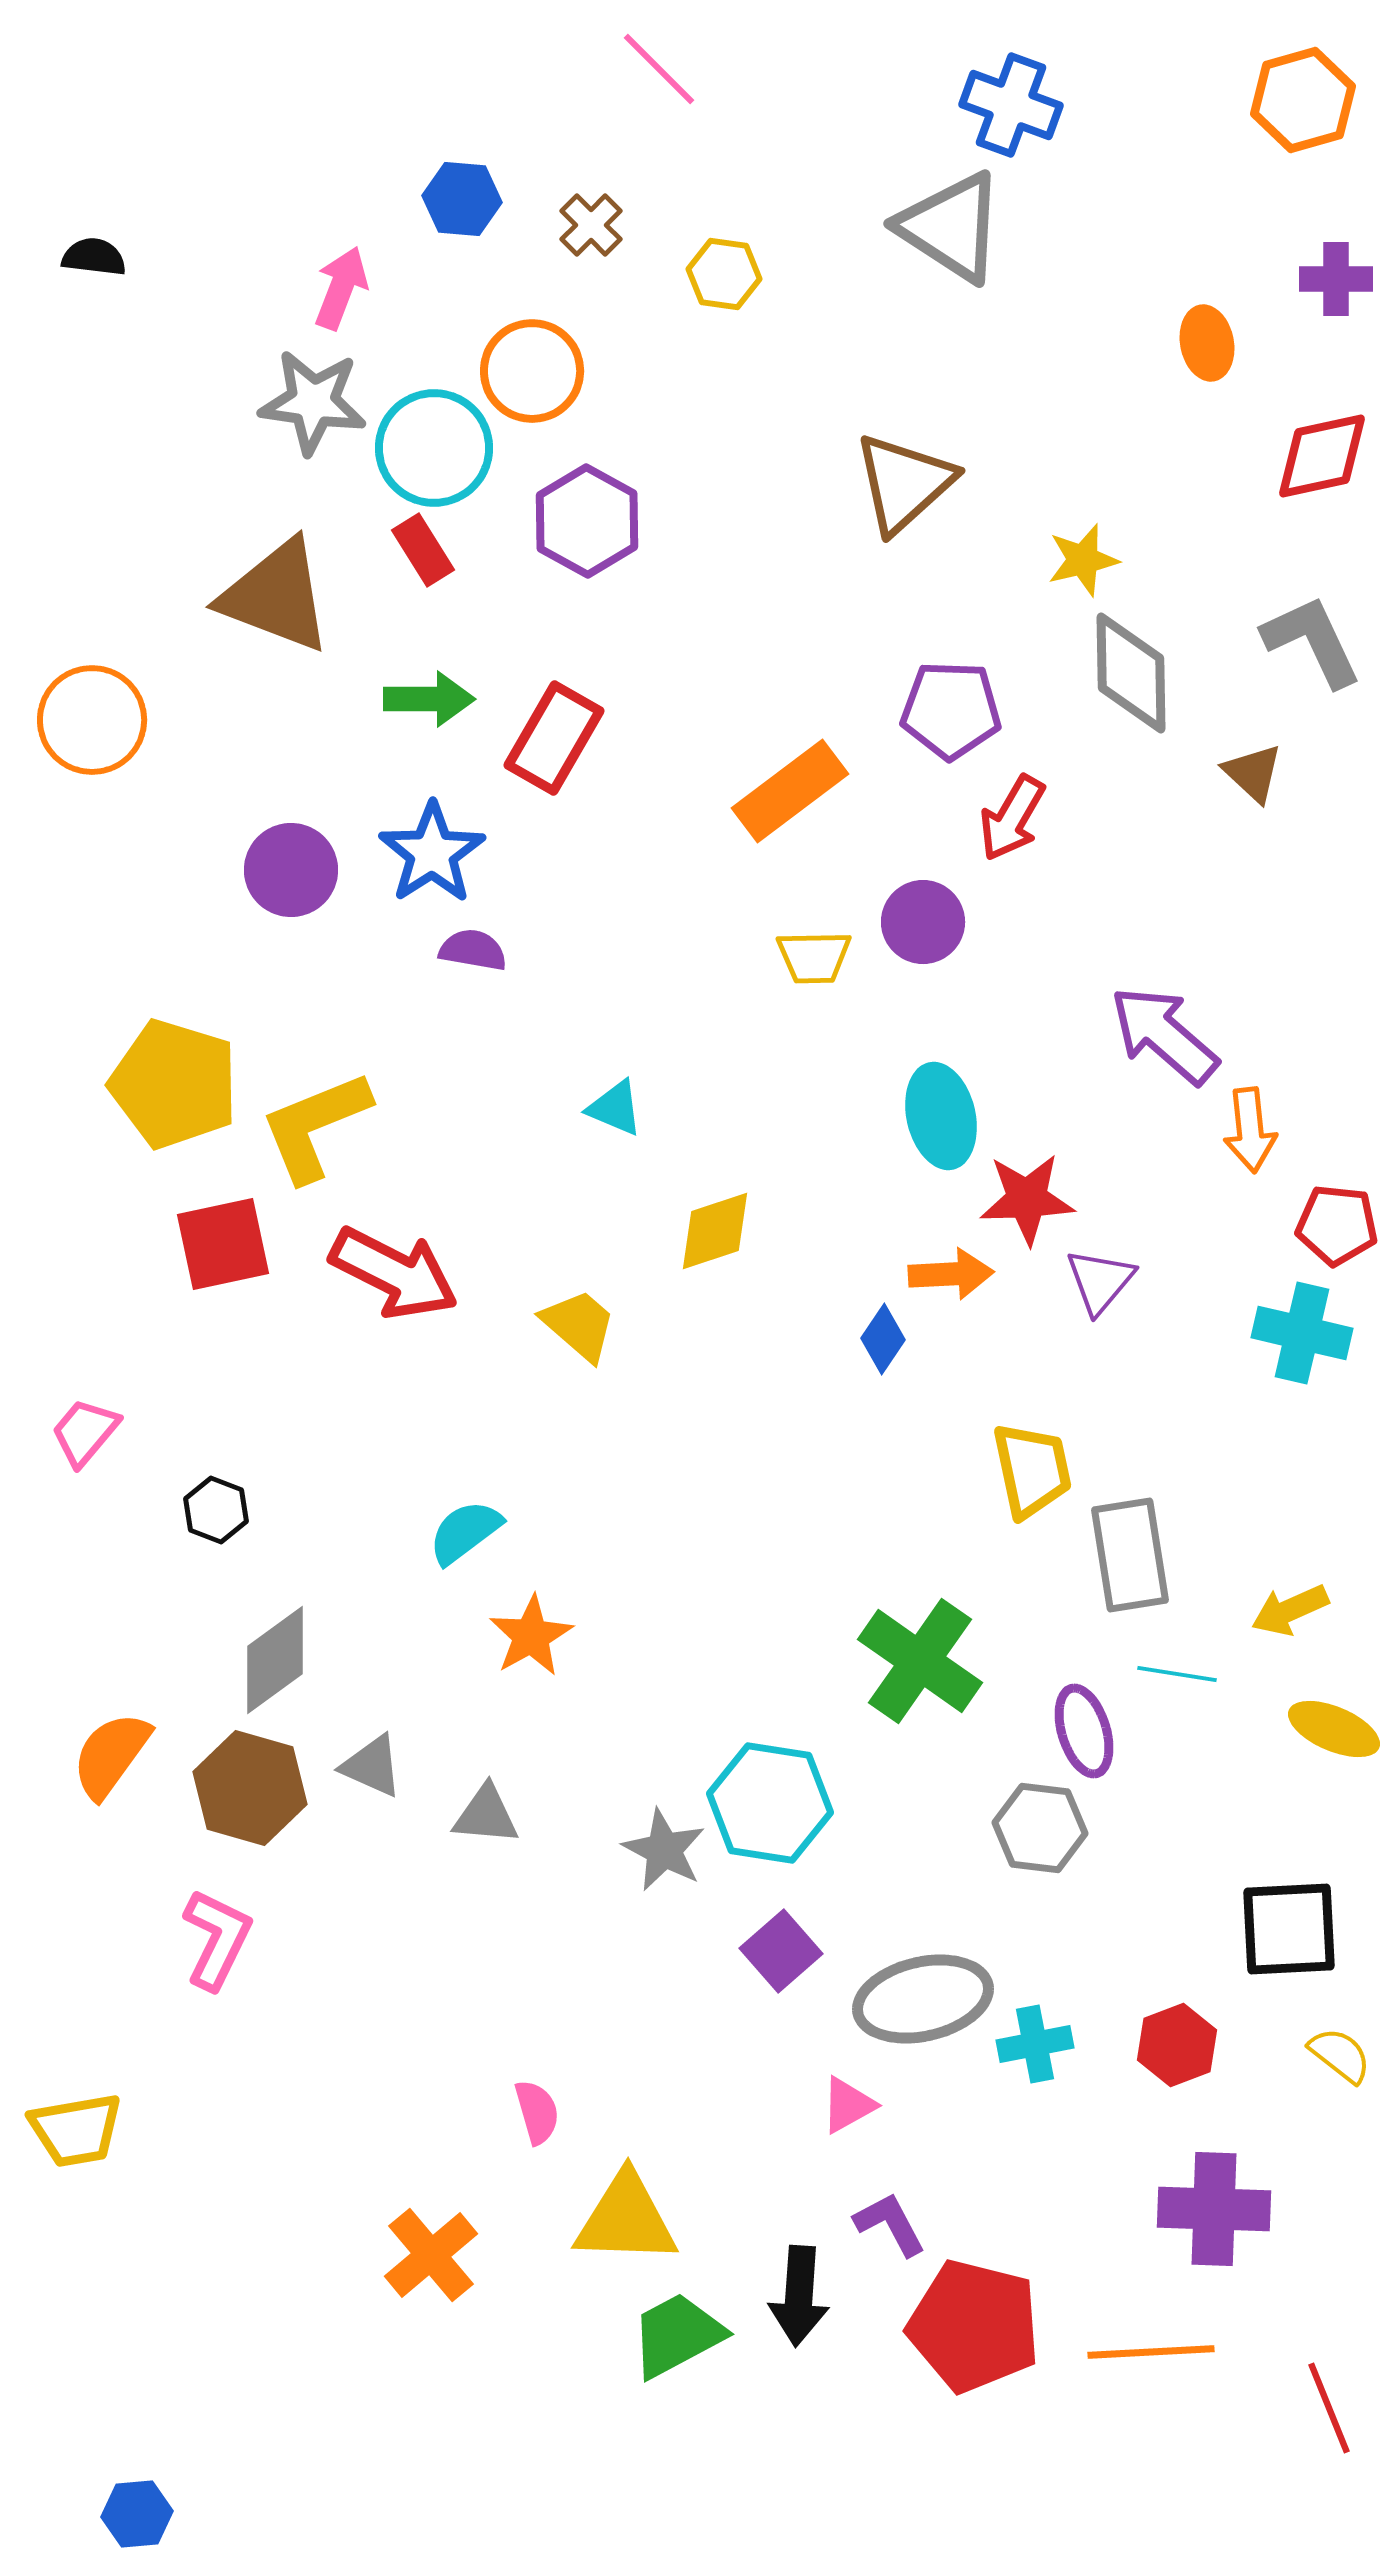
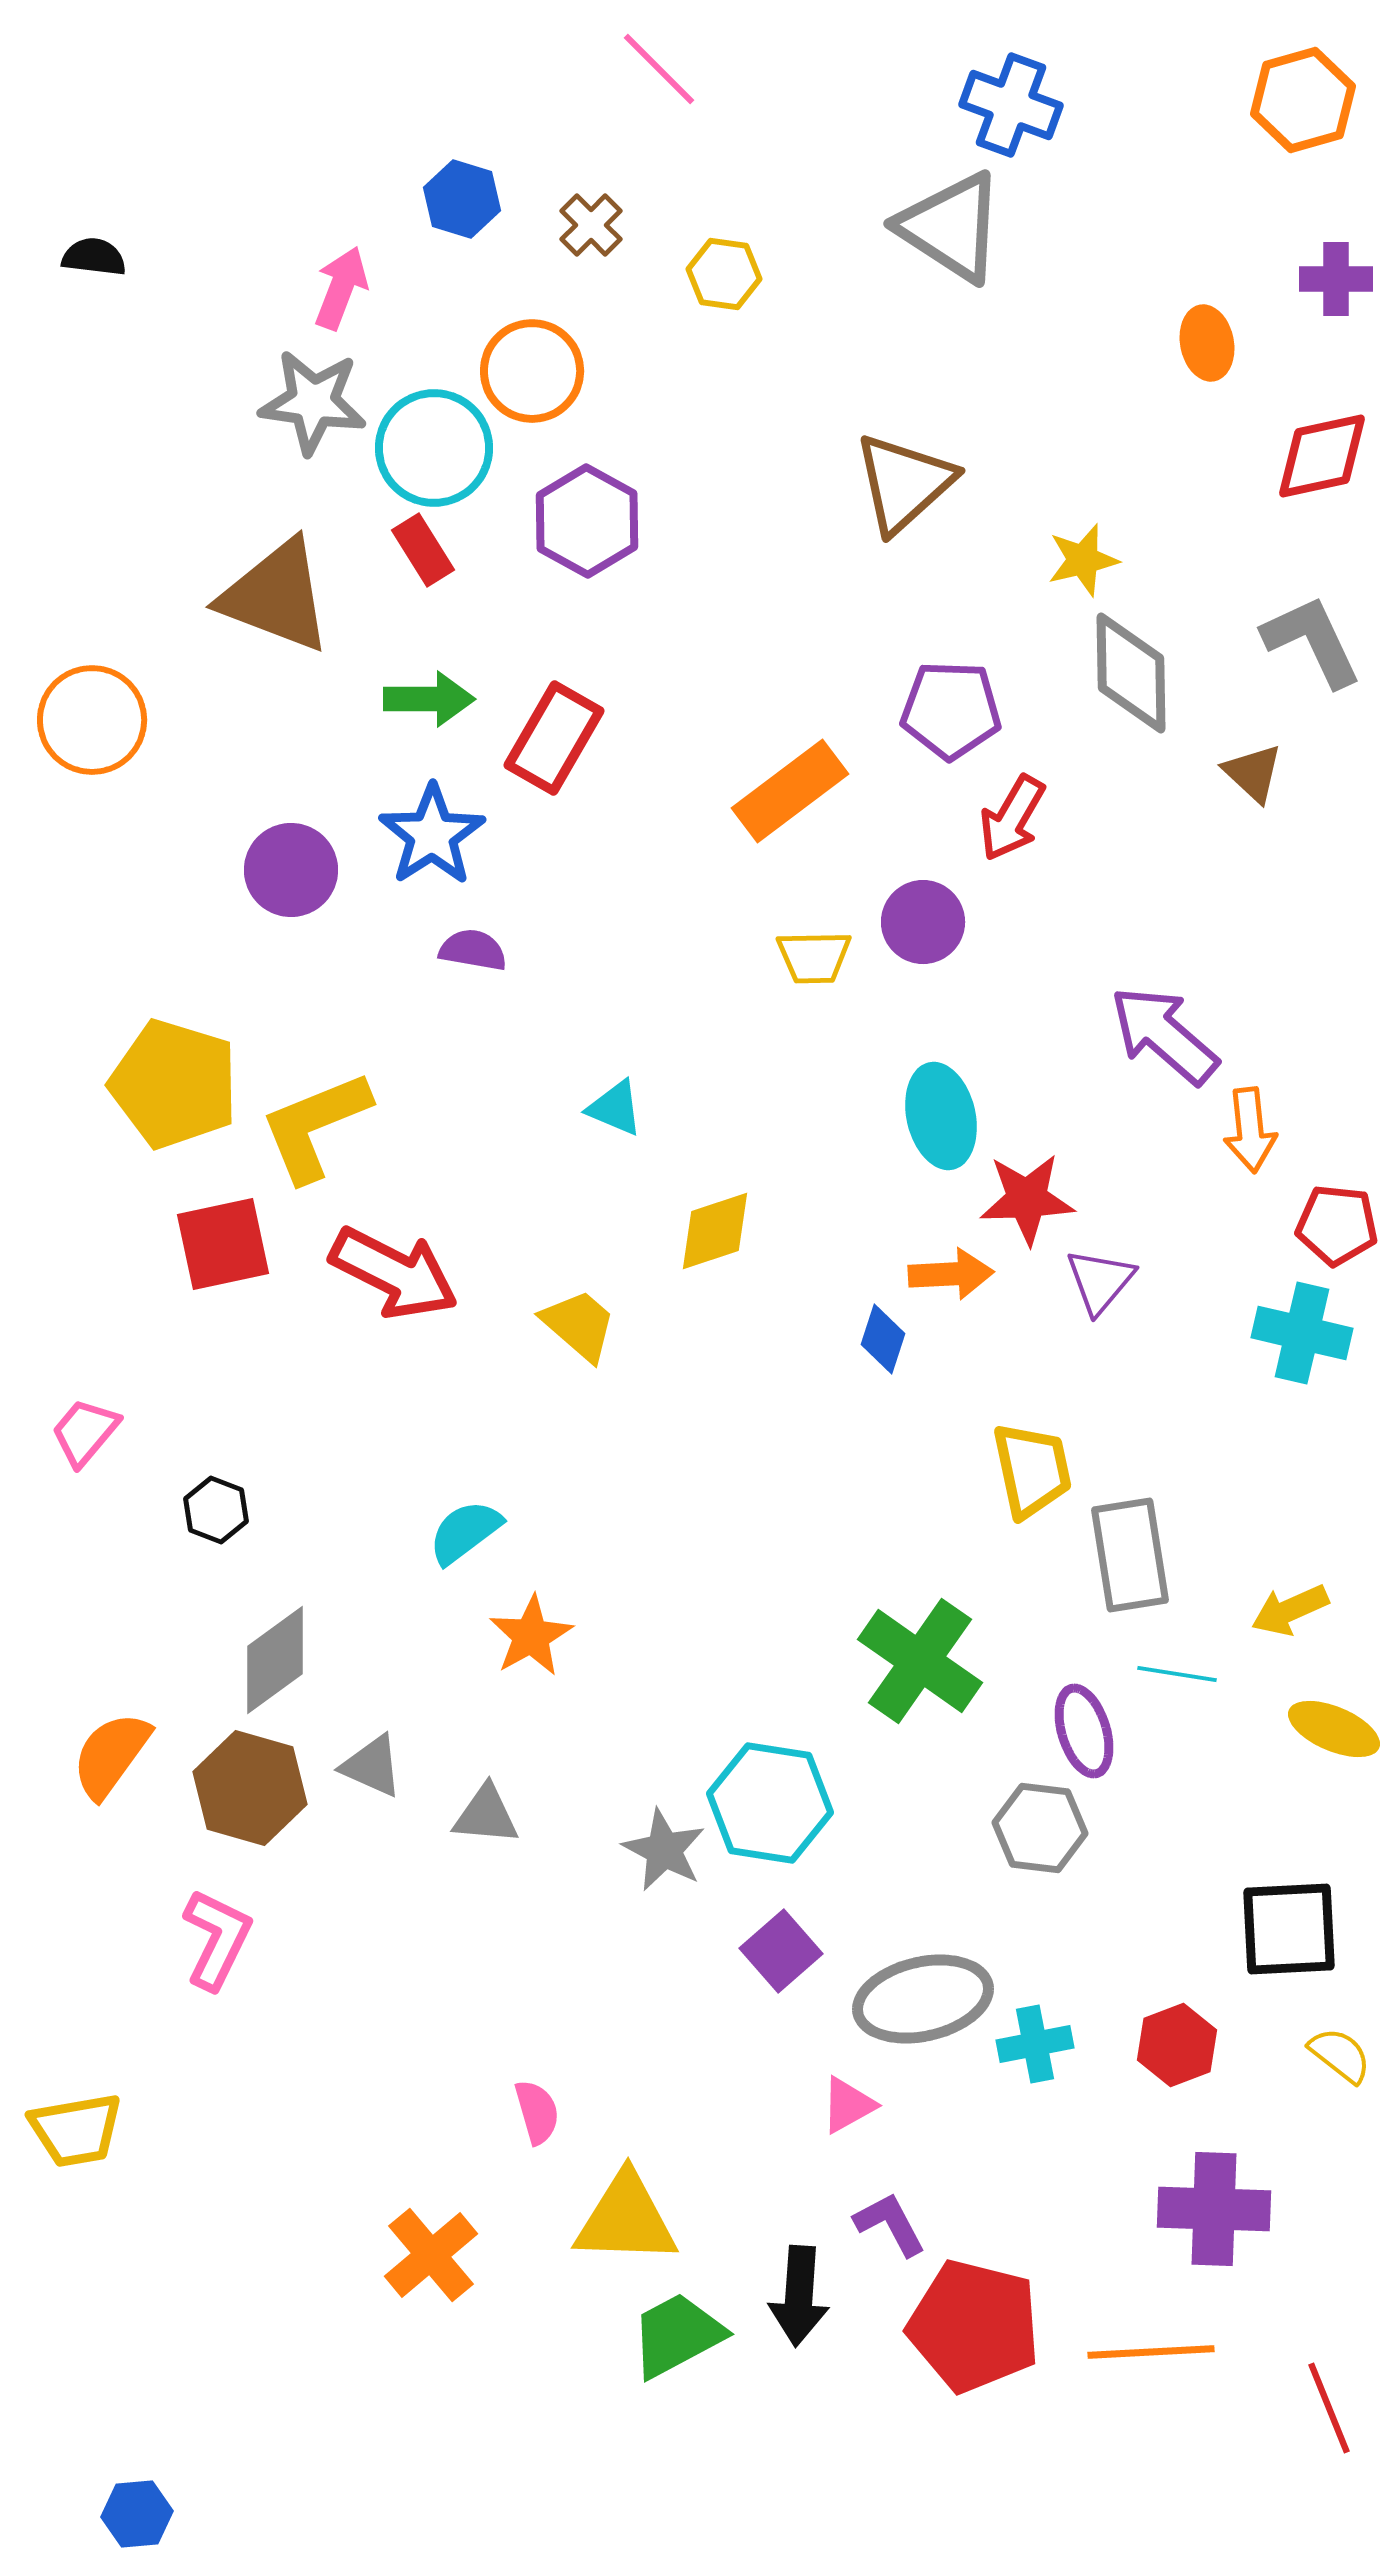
blue hexagon at (462, 199): rotated 12 degrees clockwise
blue star at (432, 853): moved 18 px up
blue diamond at (883, 1339): rotated 16 degrees counterclockwise
